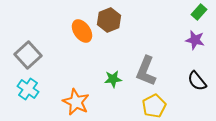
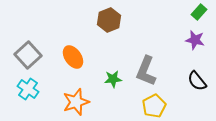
orange ellipse: moved 9 px left, 26 px down
orange star: rotated 28 degrees clockwise
